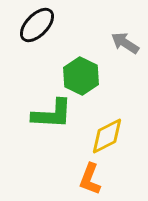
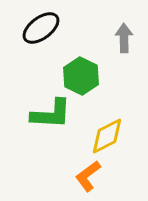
black ellipse: moved 4 px right, 3 px down; rotated 9 degrees clockwise
gray arrow: moved 1 px left, 5 px up; rotated 56 degrees clockwise
green L-shape: moved 1 px left
orange L-shape: moved 2 px left, 3 px up; rotated 32 degrees clockwise
